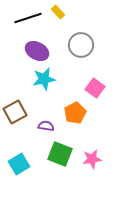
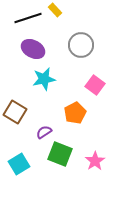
yellow rectangle: moved 3 px left, 2 px up
purple ellipse: moved 4 px left, 2 px up
pink square: moved 3 px up
brown square: rotated 30 degrees counterclockwise
purple semicircle: moved 2 px left, 6 px down; rotated 42 degrees counterclockwise
pink star: moved 3 px right, 2 px down; rotated 24 degrees counterclockwise
